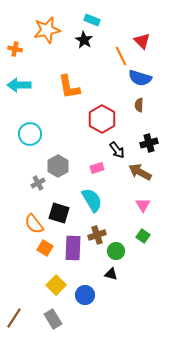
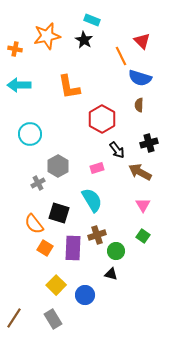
orange star: moved 6 px down
